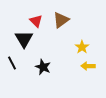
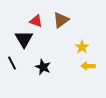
red triangle: rotated 24 degrees counterclockwise
